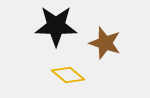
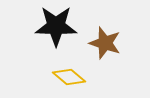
yellow diamond: moved 1 px right, 2 px down
